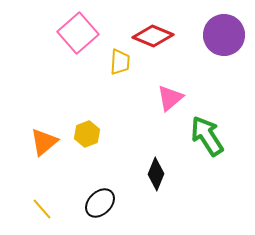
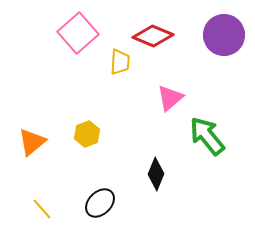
green arrow: rotated 6 degrees counterclockwise
orange triangle: moved 12 px left
